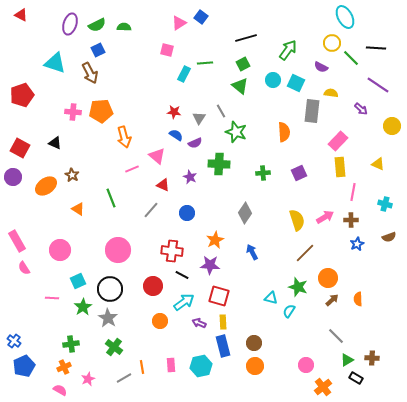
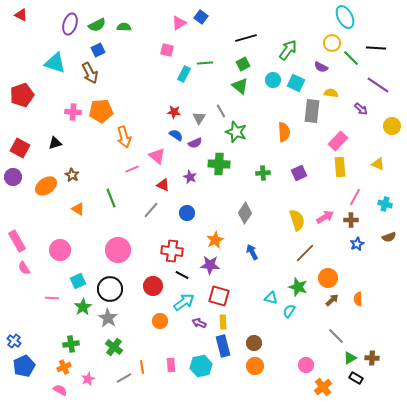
black triangle at (55, 143): rotated 40 degrees counterclockwise
pink line at (353, 192): moved 2 px right, 5 px down; rotated 18 degrees clockwise
green triangle at (347, 360): moved 3 px right, 2 px up
